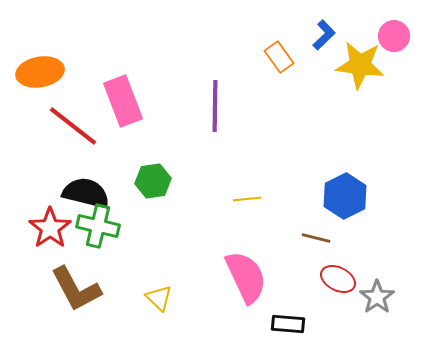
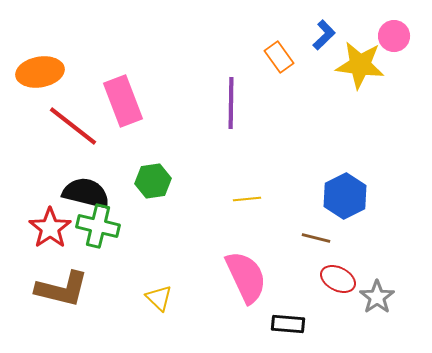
purple line: moved 16 px right, 3 px up
brown L-shape: moved 14 px left; rotated 48 degrees counterclockwise
